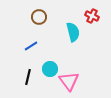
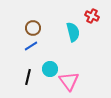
brown circle: moved 6 px left, 11 px down
